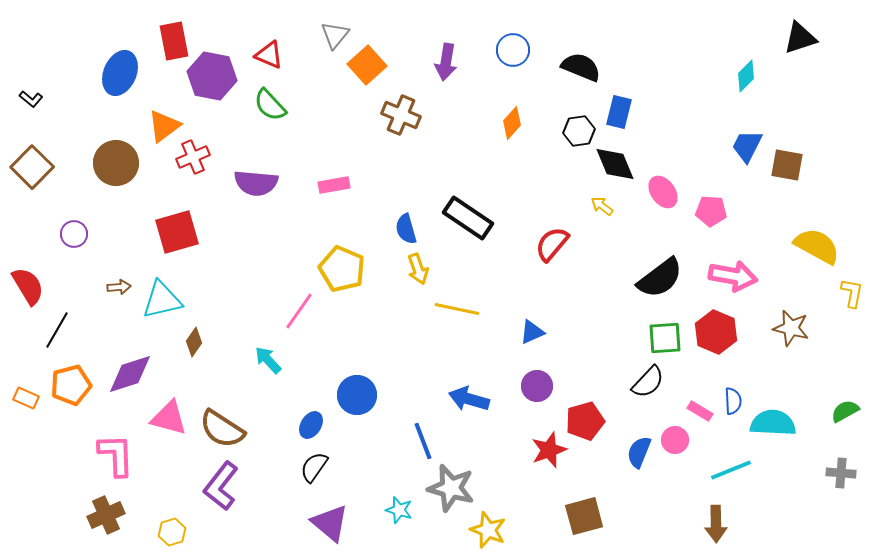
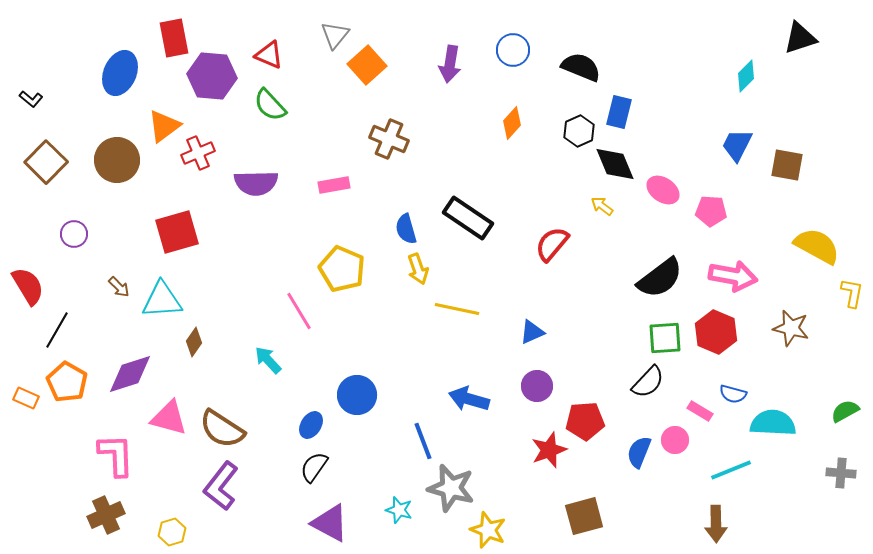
red rectangle at (174, 41): moved 3 px up
purple arrow at (446, 62): moved 4 px right, 2 px down
purple hexagon at (212, 76): rotated 6 degrees counterclockwise
brown cross at (401, 115): moved 12 px left, 24 px down
black hexagon at (579, 131): rotated 16 degrees counterclockwise
blue trapezoid at (747, 146): moved 10 px left, 1 px up
red cross at (193, 157): moved 5 px right, 4 px up
brown circle at (116, 163): moved 1 px right, 3 px up
brown square at (32, 167): moved 14 px right, 5 px up
purple semicircle at (256, 183): rotated 6 degrees counterclockwise
pink ellipse at (663, 192): moved 2 px up; rotated 20 degrees counterclockwise
brown arrow at (119, 287): rotated 50 degrees clockwise
cyan triangle at (162, 300): rotated 9 degrees clockwise
pink line at (299, 311): rotated 66 degrees counterclockwise
orange pentagon at (71, 385): moved 4 px left, 3 px up; rotated 27 degrees counterclockwise
blue semicircle at (733, 401): moved 7 px up; rotated 108 degrees clockwise
red pentagon at (585, 421): rotated 12 degrees clockwise
purple triangle at (330, 523): rotated 12 degrees counterclockwise
